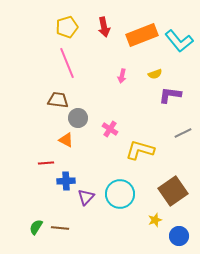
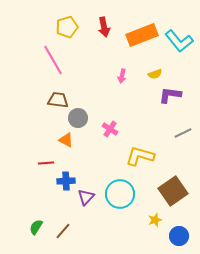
pink line: moved 14 px left, 3 px up; rotated 8 degrees counterclockwise
yellow L-shape: moved 6 px down
brown line: moved 3 px right, 3 px down; rotated 54 degrees counterclockwise
